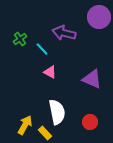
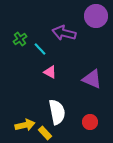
purple circle: moved 3 px left, 1 px up
cyan line: moved 2 px left
yellow arrow: rotated 48 degrees clockwise
